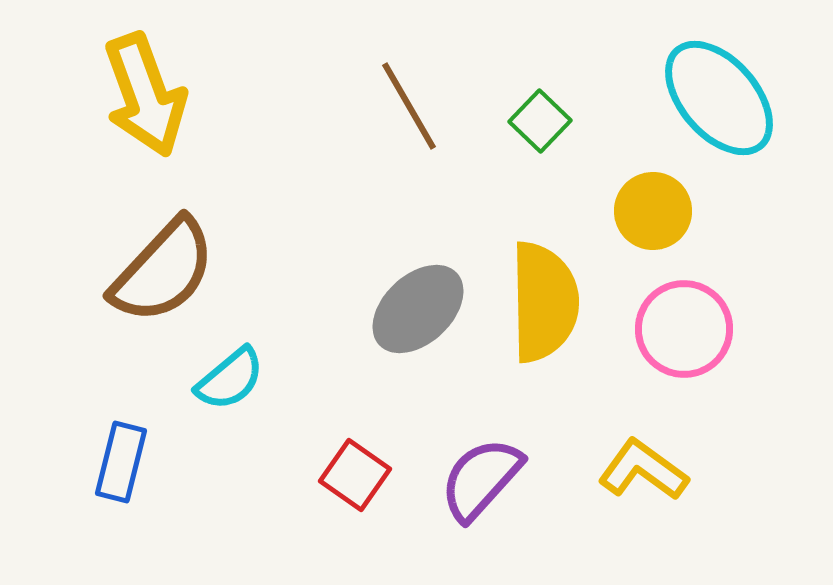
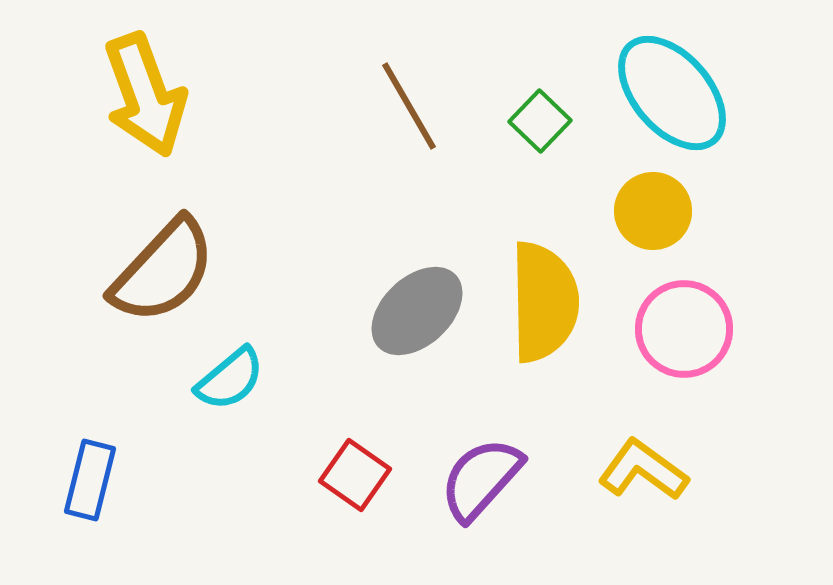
cyan ellipse: moved 47 px left, 5 px up
gray ellipse: moved 1 px left, 2 px down
blue rectangle: moved 31 px left, 18 px down
